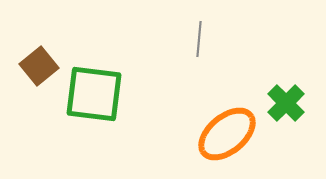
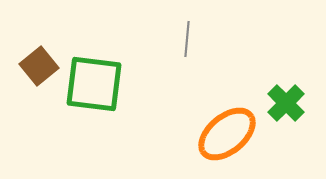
gray line: moved 12 px left
green square: moved 10 px up
